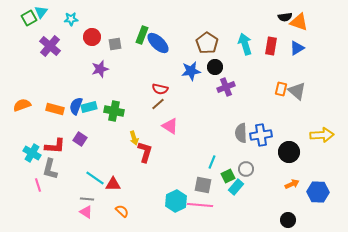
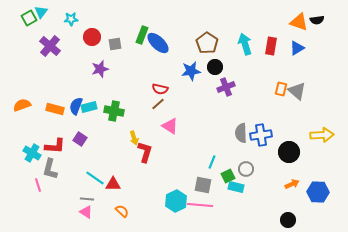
black semicircle at (285, 17): moved 32 px right, 3 px down
cyan rectangle at (236, 187): rotated 63 degrees clockwise
